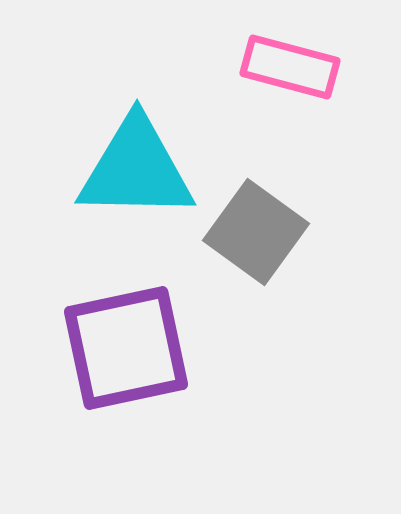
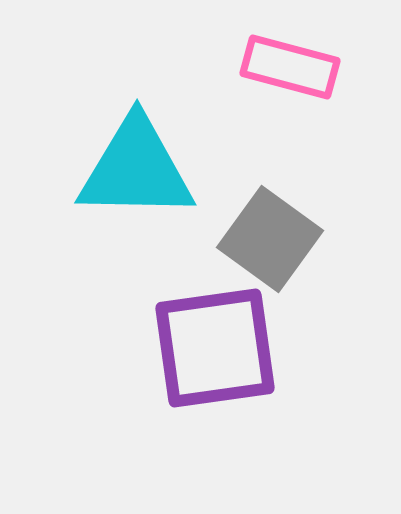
gray square: moved 14 px right, 7 px down
purple square: moved 89 px right; rotated 4 degrees clockwise
